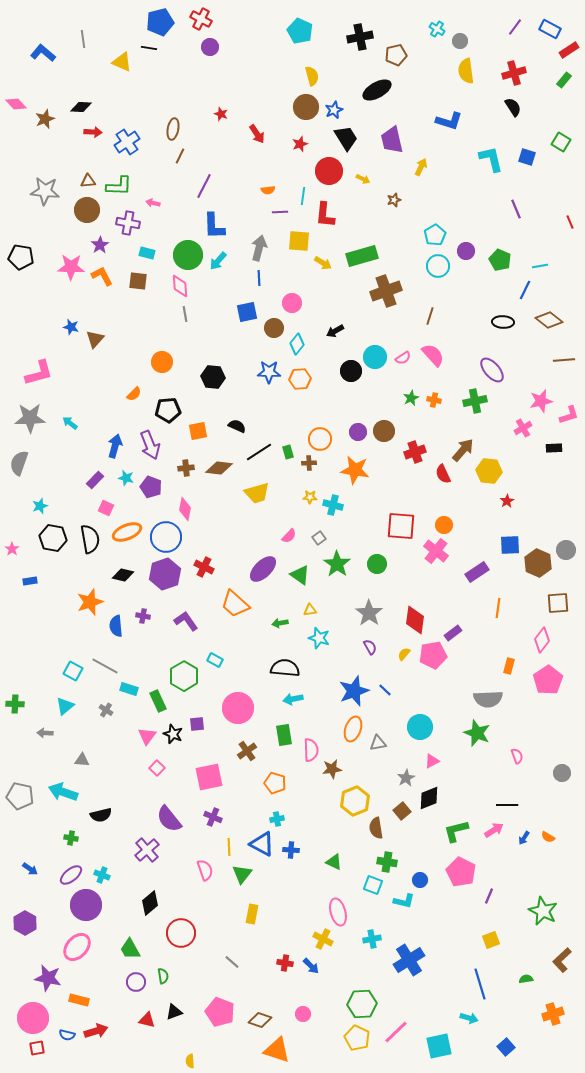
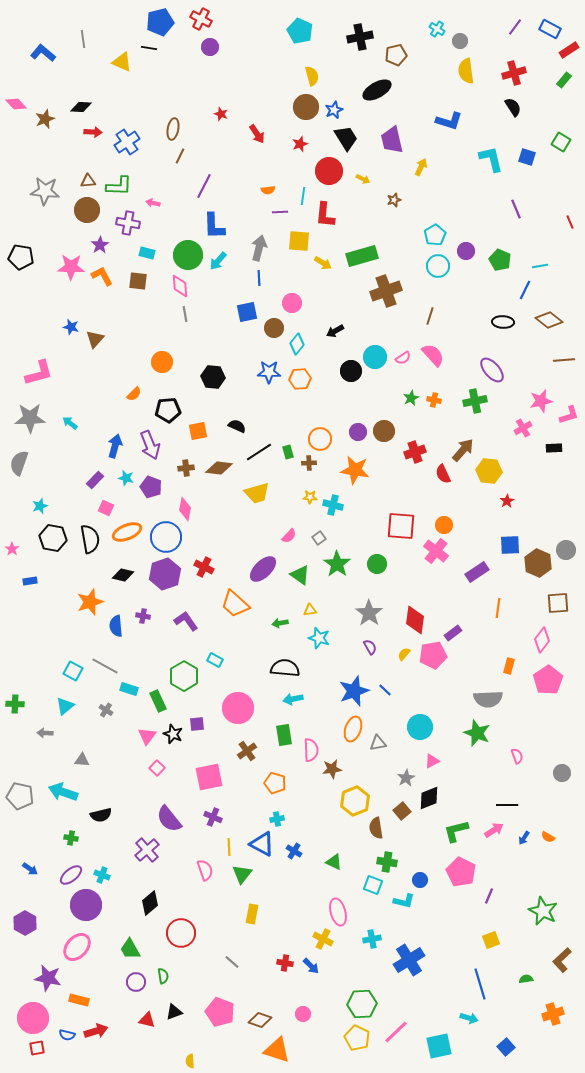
blue cross at (291, 850): moved 3 px right, 1 px down; rotated 28 degrees clockwise
